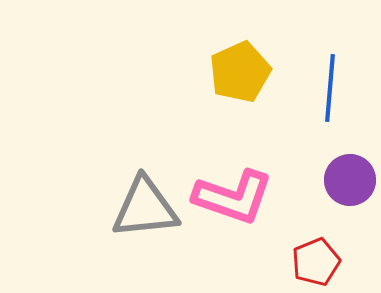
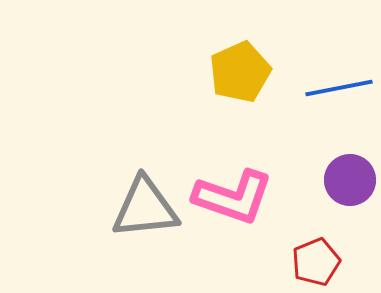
blue line: moved 9 px right; rotated 74 degrees clockwise
